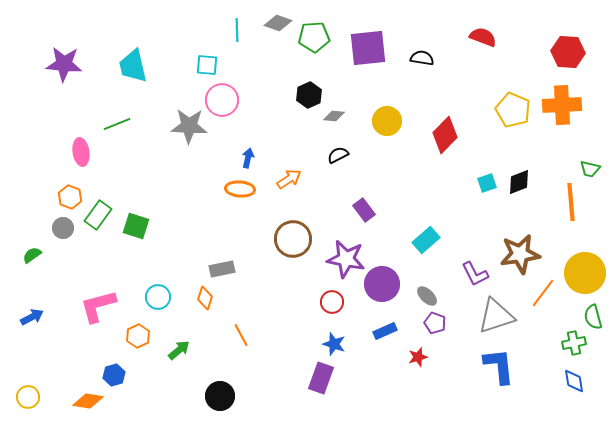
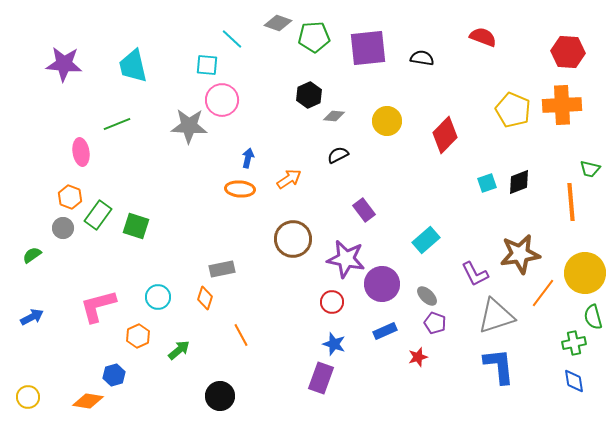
cyan line at (237, 30): moved 5 px left, 9 px down; rotated 45 degrees counterclockwise
